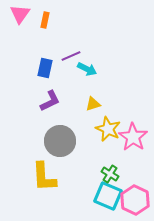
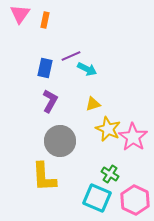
purple L-shape: rotated 35 degrees counterclockwise
cyan square: moved 11 px left, 2 px down
